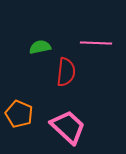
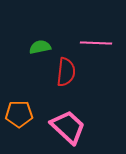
orange pentagon: rotated 24 degrees counterclockwise
